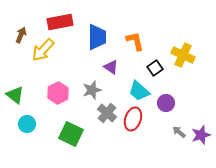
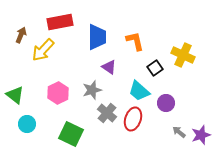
purple triangle: moved 2 px left
